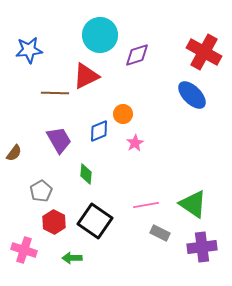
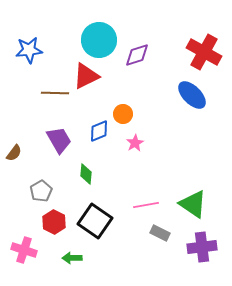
cyan circle: moved 1 px left, 5 px down
